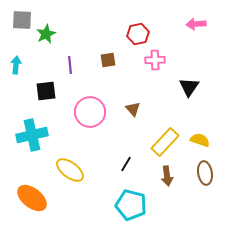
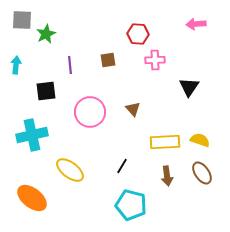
red hexagon: rotated 15 degrees clockwise
yellow rectangle: rotated 44 degrees clockwise
black line: moved 4 px left, 2 px down
brown ellipse: moved 3 px left; rotated 25 degrees counterclockwise
